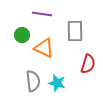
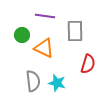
purple line: moved 3 px right, 2 px down
